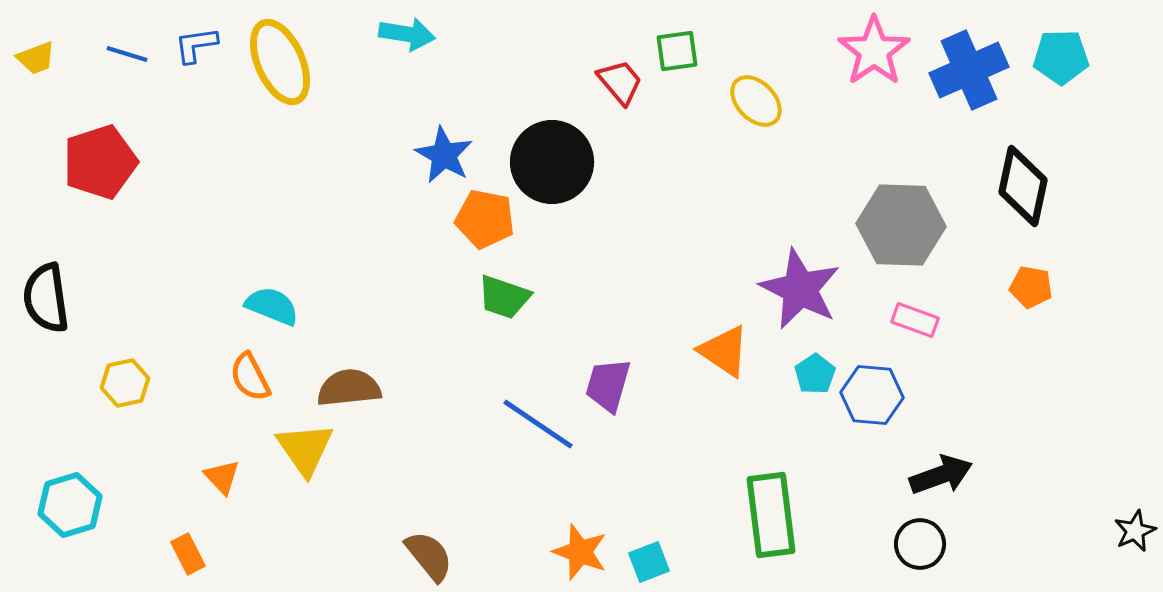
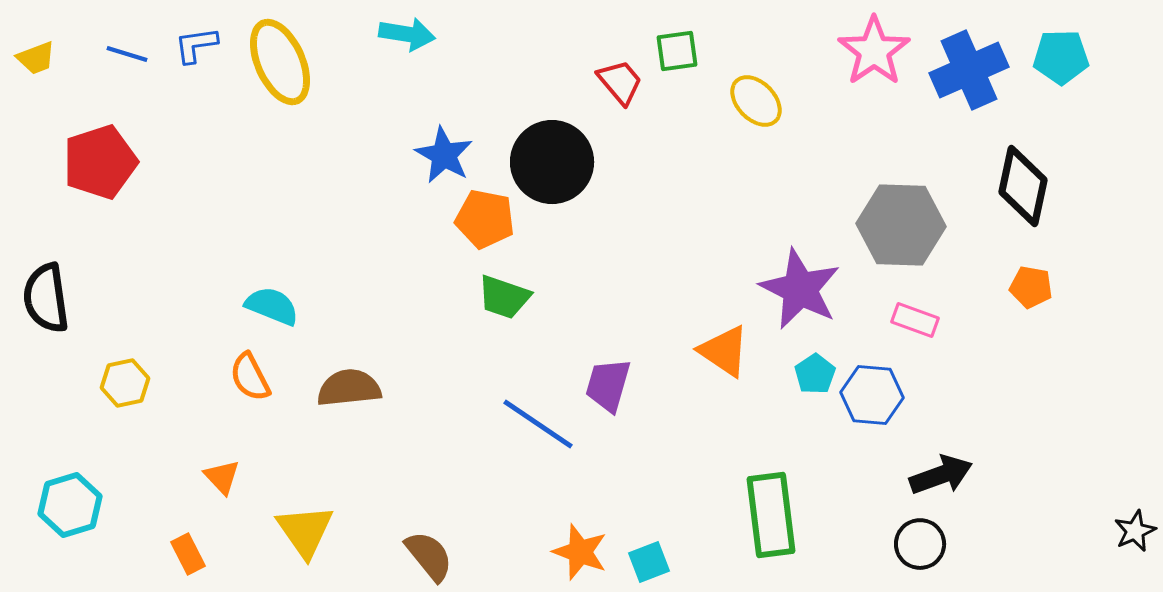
yellow triangle at (305, 449): moved 82 px down
